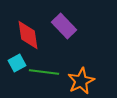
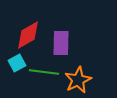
purple rectangle: moved 3 px left, 17 px down; rotated 45 degrees clockwise
red diamond: rotated 68 degrees clockwise
orange star: moved 3 px left, 1 px up
